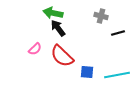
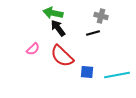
black line: moved 25 px left
pink semicircle: moved 2 px left
